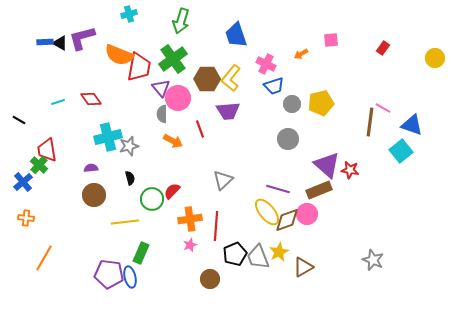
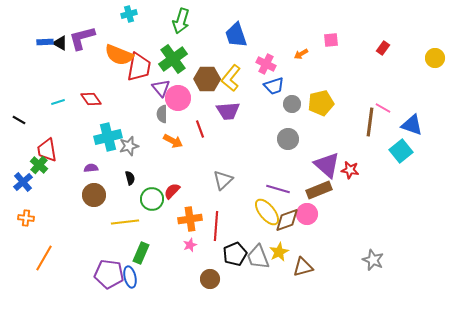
brown triangle at (303, 267): rotated 15 degrees clockwise
